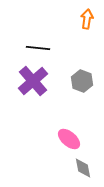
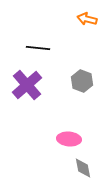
orange arrow: rotated 84 degrees counterclockwise
purple cross: moved 6 px left, 4 px down
pink ellipse: rotated 35 degrees counterclockwise
